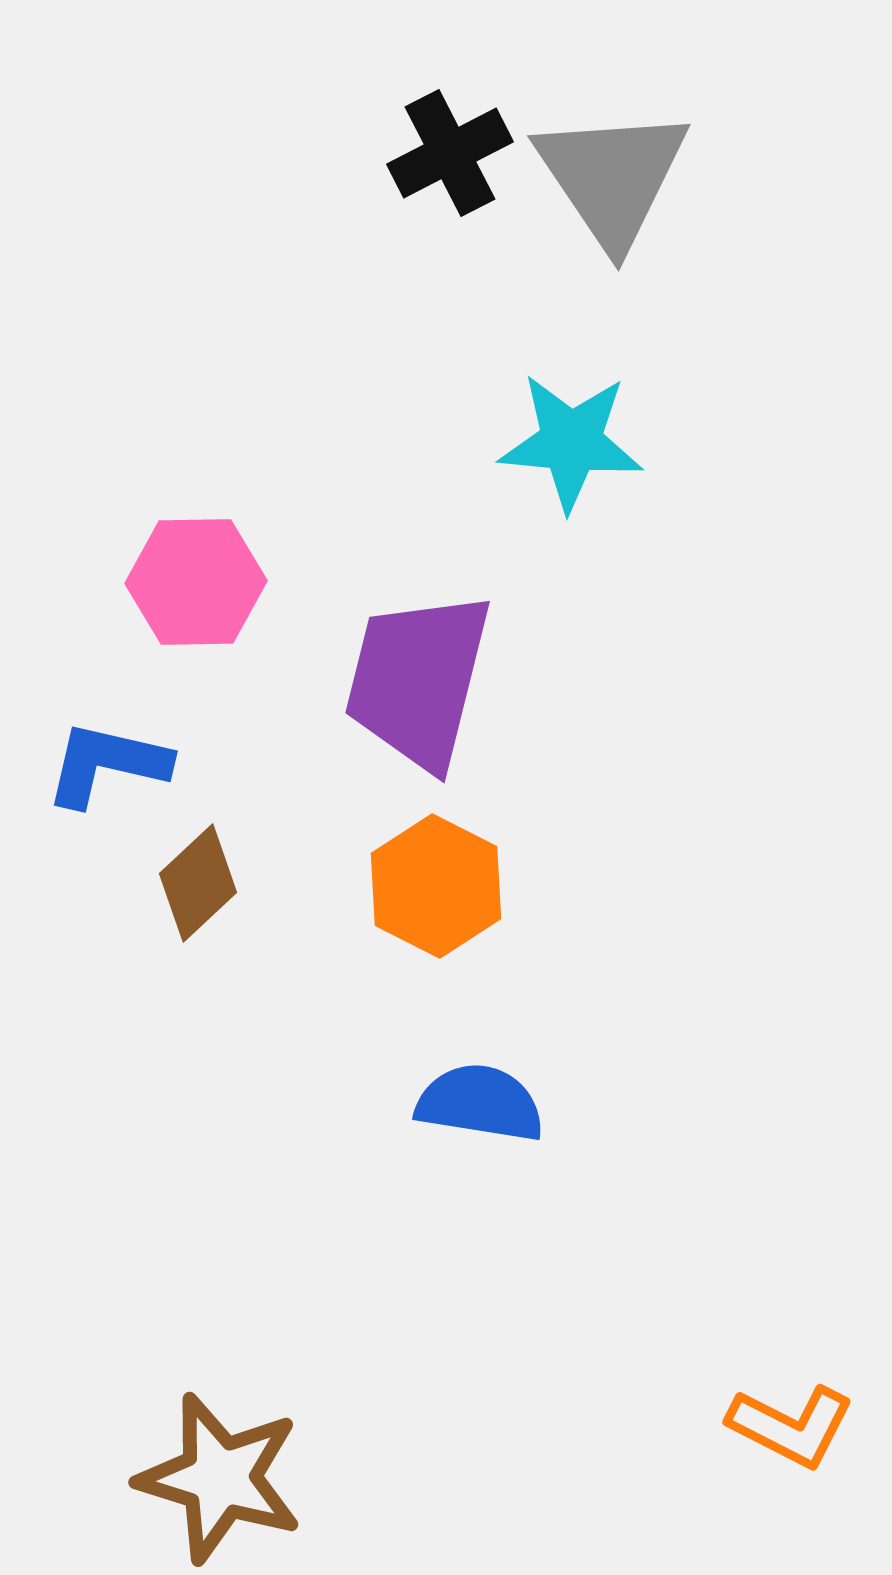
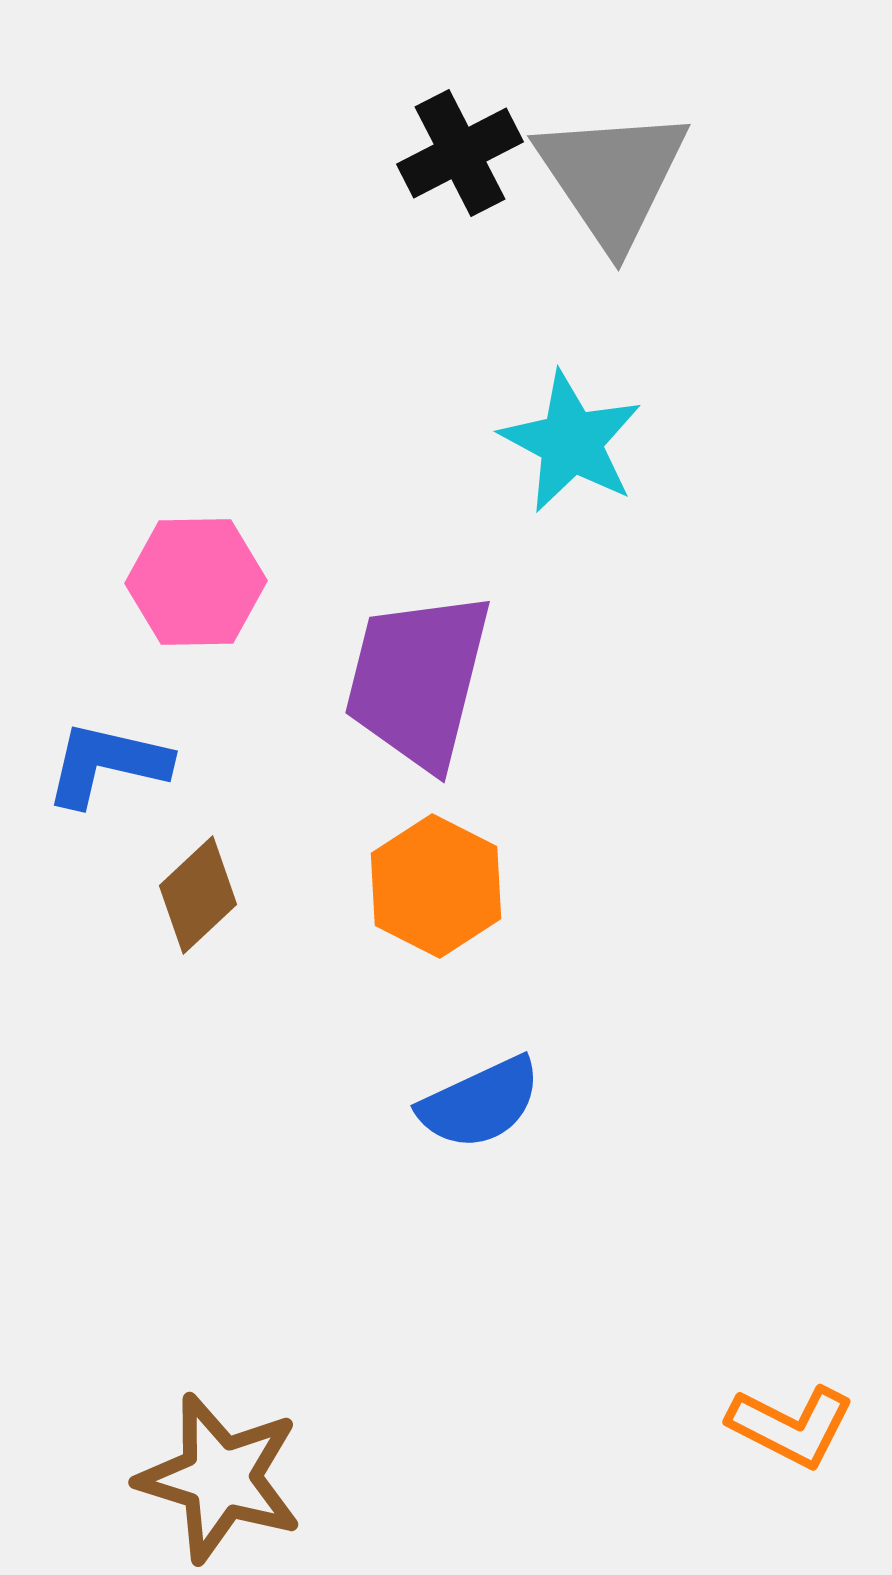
black cross: moved 10 px right
cyan star: rotated 23 degrees clockwise
brown diamond: moved 12 px down
blue semicircle: rotated 146 degrees clockwise
